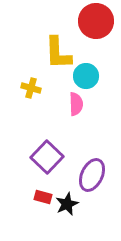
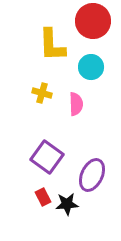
red circle: moved 3 px left
yellow L-shape: moved 6 px left, 8 px up
cyan circle: moved 5 px right, 9 px up
yellow cross: moved 11 px right, 5 px down
purple square: rotated 8 degrees counterclockwise
red rectangle: rotated 48 degrees clockwise
black star: rotated 20 degrees clockwise
